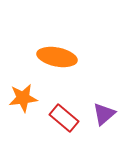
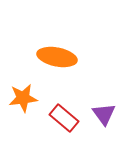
purple triangle: rotated 25 degrees counterclockwise
